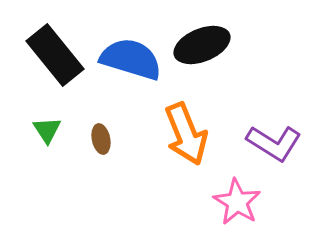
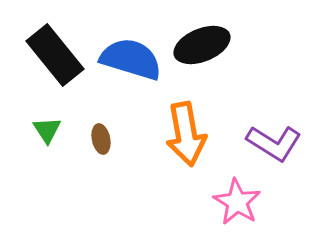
orange arrow: rotated 12 degrees clockwise
